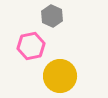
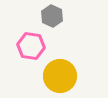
pink hexagon: rotated 20 degrees clockwise
